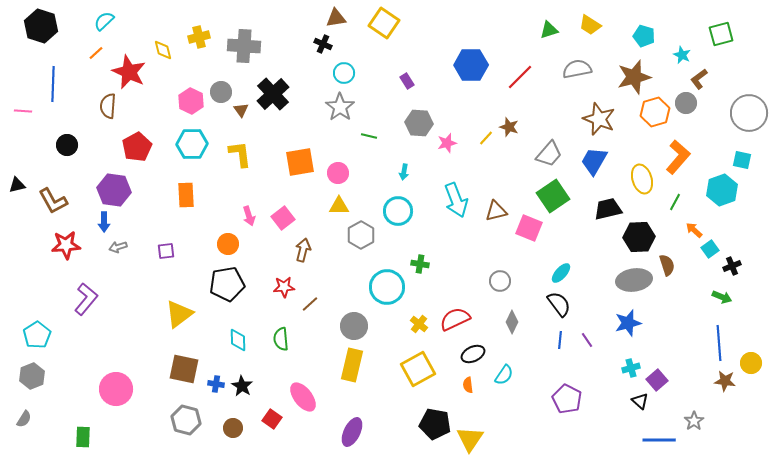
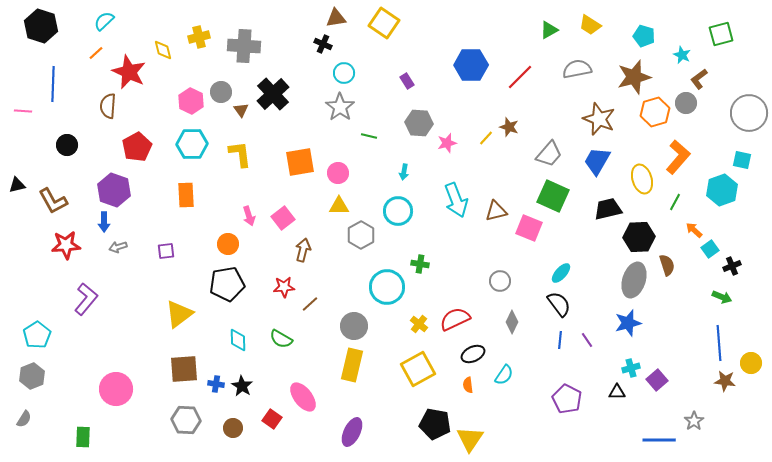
green triangle at (549, 30): rotated 12 degrees counterclockwise
blue trapezoid at (594, 161): moved 3 px right
purple hexagon at (114, 190): rotated 12 degrees clockwise
green square at (553, 196): rotated 32 degrees counterclockwise
gray ellipse at (634, 280): rotated 64 degrees counterclockwise
green semicircle at (281, 339): rotated 55 degrees counterclockwise
brown square at (184, 369): rotated 16 degrees counterclockwise
black triangle at (640, 401): moved 23 px left, 9 px up; rotated 42 degrees counterclockwise
gray hexagon at (186, 420): rotated 12 degrees counterclockwise
